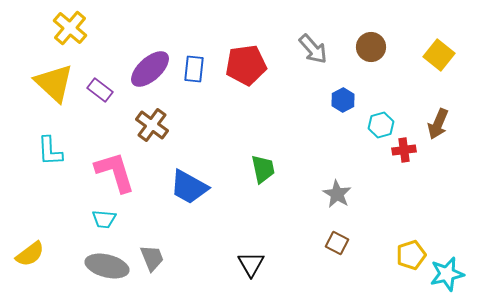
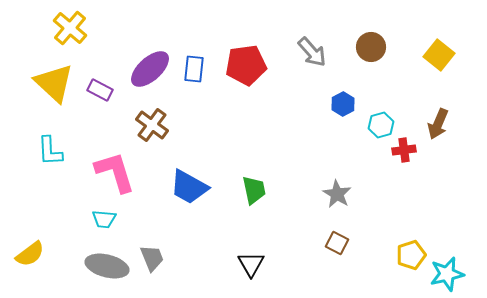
gray arrow: moved 1 px left, 3 px down
purple rectangle: rotated 10 degrees counterclockwise
blue hexagon: moved 4 px down
green trapezoid: moved 9 px left, 21 px down
